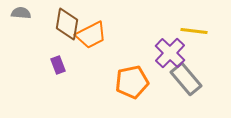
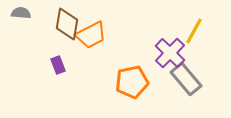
yellow line: rotated 68 degrees counterclockwise
